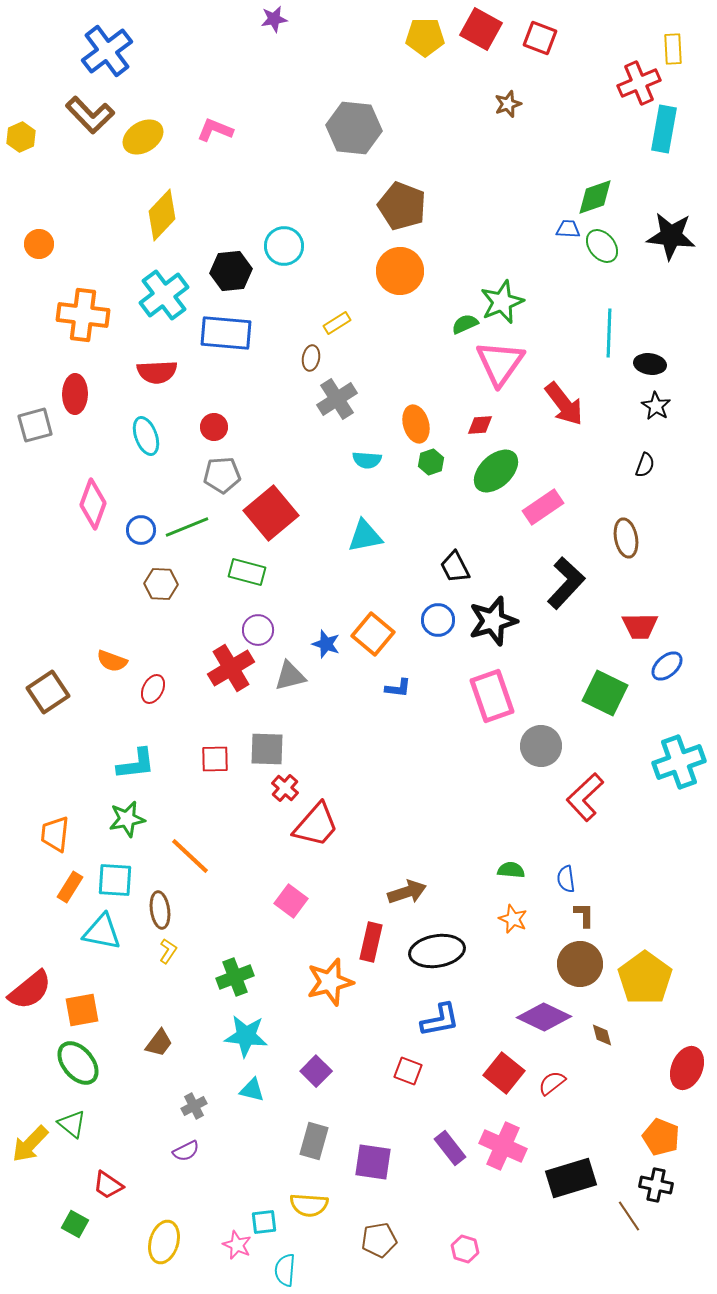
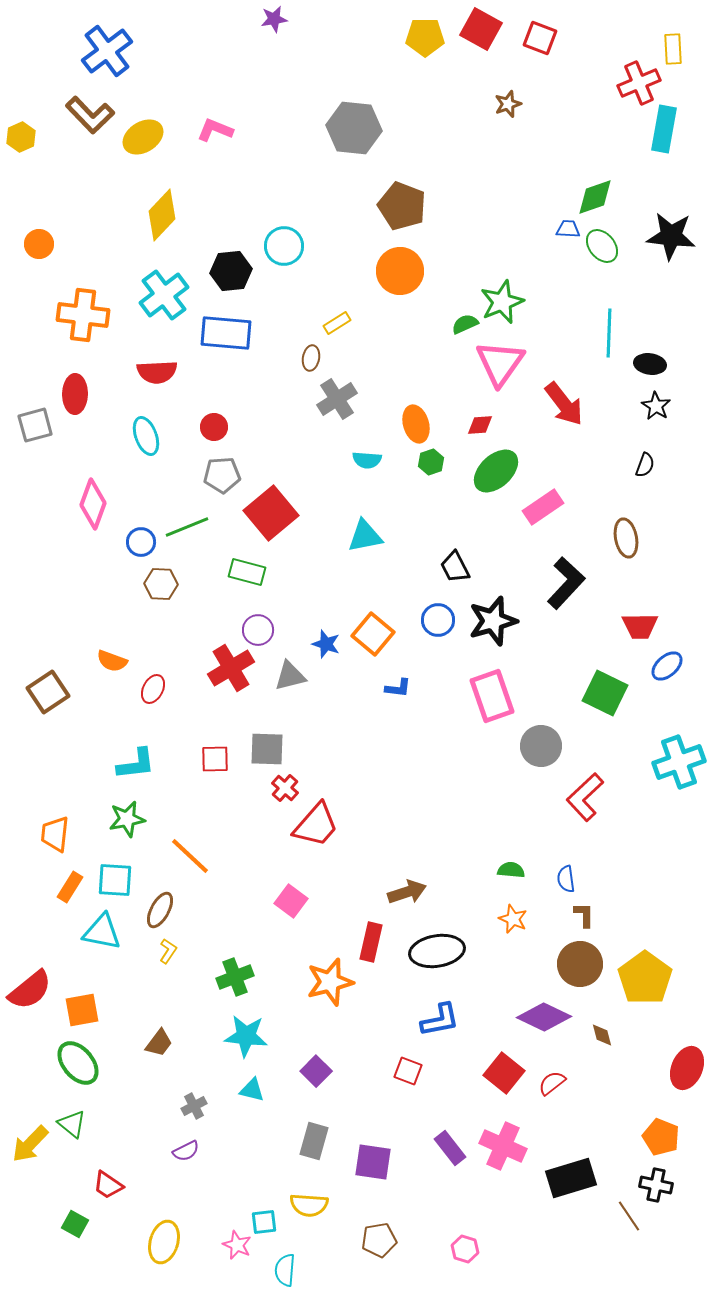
blue circle at (141, 530): moved 12 px down
brown ellipse at (160, 910): rotated 36 degrees clockwise
